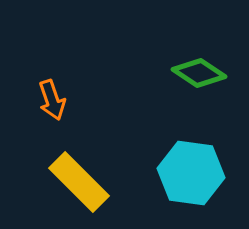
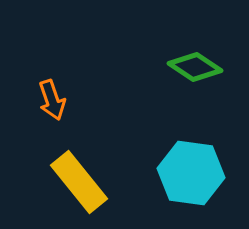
green diamond: moved 4 px left, 6 px up
yellow rectangle: rotated 6 degrees clockwise
